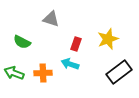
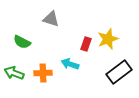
red rectangle: moved 10 px right
